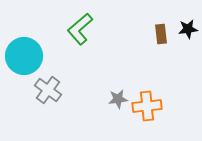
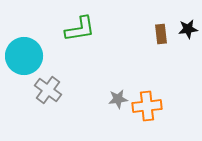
green L-shape: rotated 148 degrees counterclockwise
